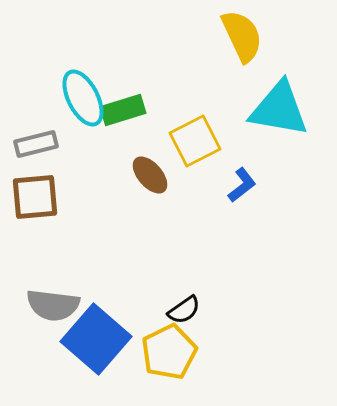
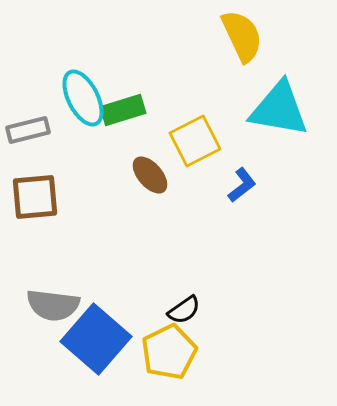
gray rectangle: moved 8 px left, 14 px up
